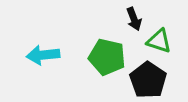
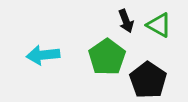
black arrow: moved 8 px left, 2 px down
green triangle: moved 16 px up; rotated 12 degrees clockwise
green pentagon: rotated 24 degrees clockwise
